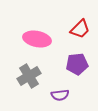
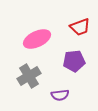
red trapezoid: moved 2 px up; rotated 25 degrees clockwise
pink ellipse: rotated 36 degrees counterclockwise
purple pentagon: moved 3 px left, 3 px up
